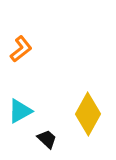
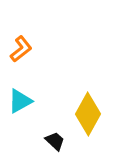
cyan triangle: moved 10 px up
black trapezoid: moved 8 px right, 2 px down
